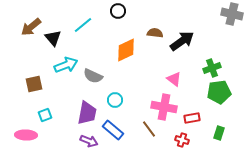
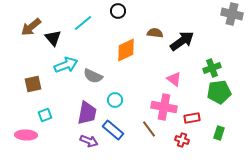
cyan line: moved 2 px up
brown square: moved 1 px left
